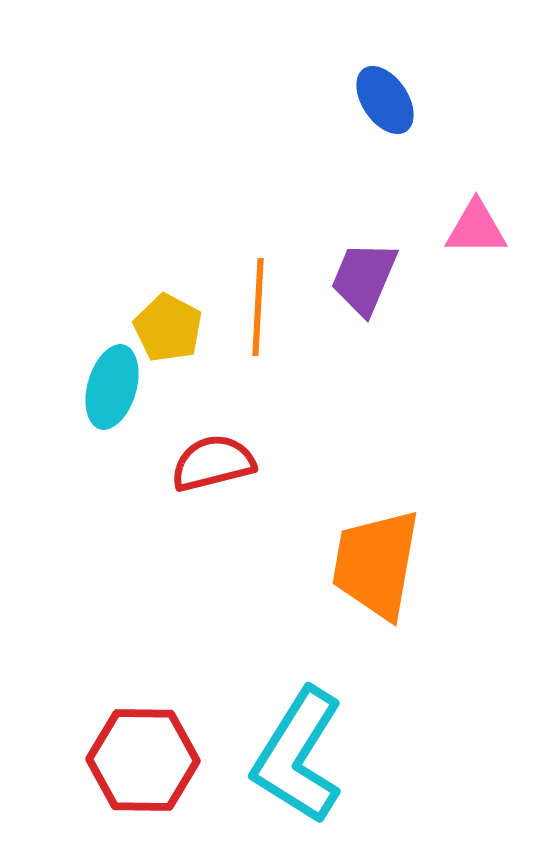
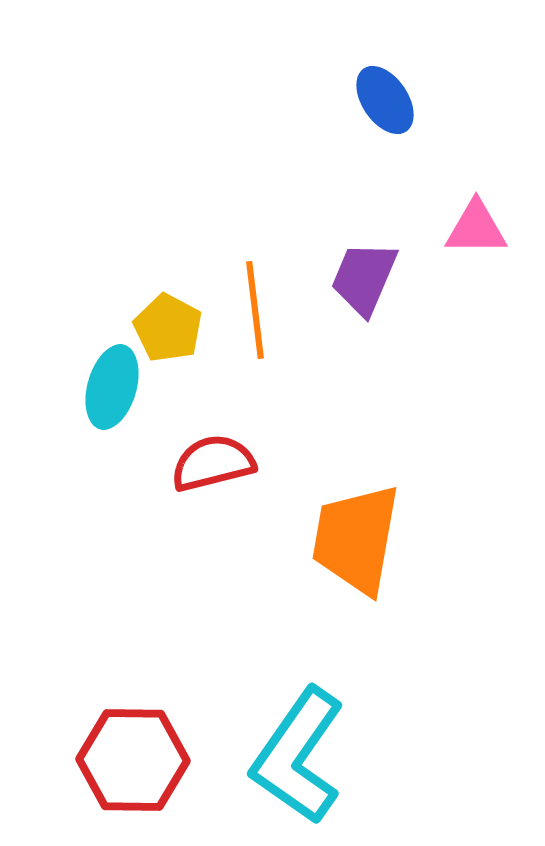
orange line: moved 3 px left, 3 px down; rotated 10 degrees counterclockwise
orange trapezoid: moved 20 px left, 25 px up
cyan L-shape: rotated 3 degrees clockwise
red hexagon: moved 10 px left
